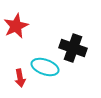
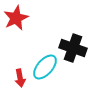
red star: moved 8 px up
cyan ellipse: rotated 68 degrees counterclockwise
